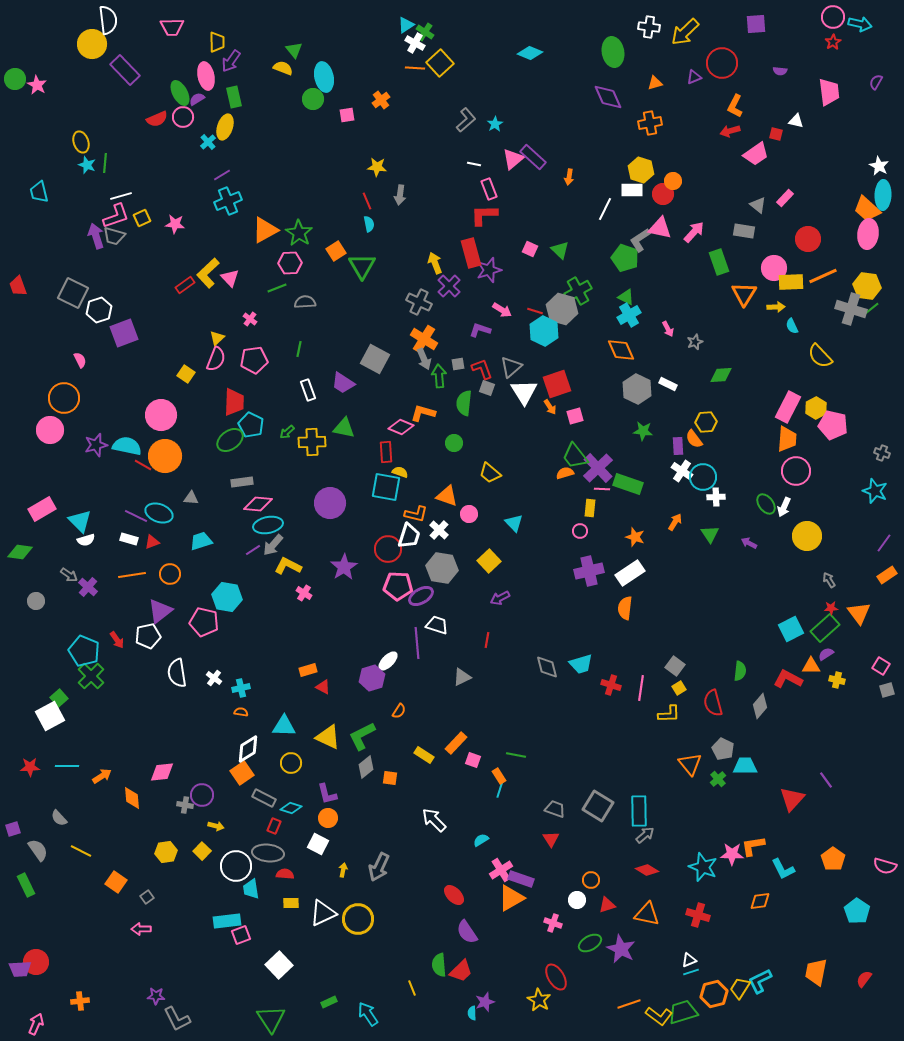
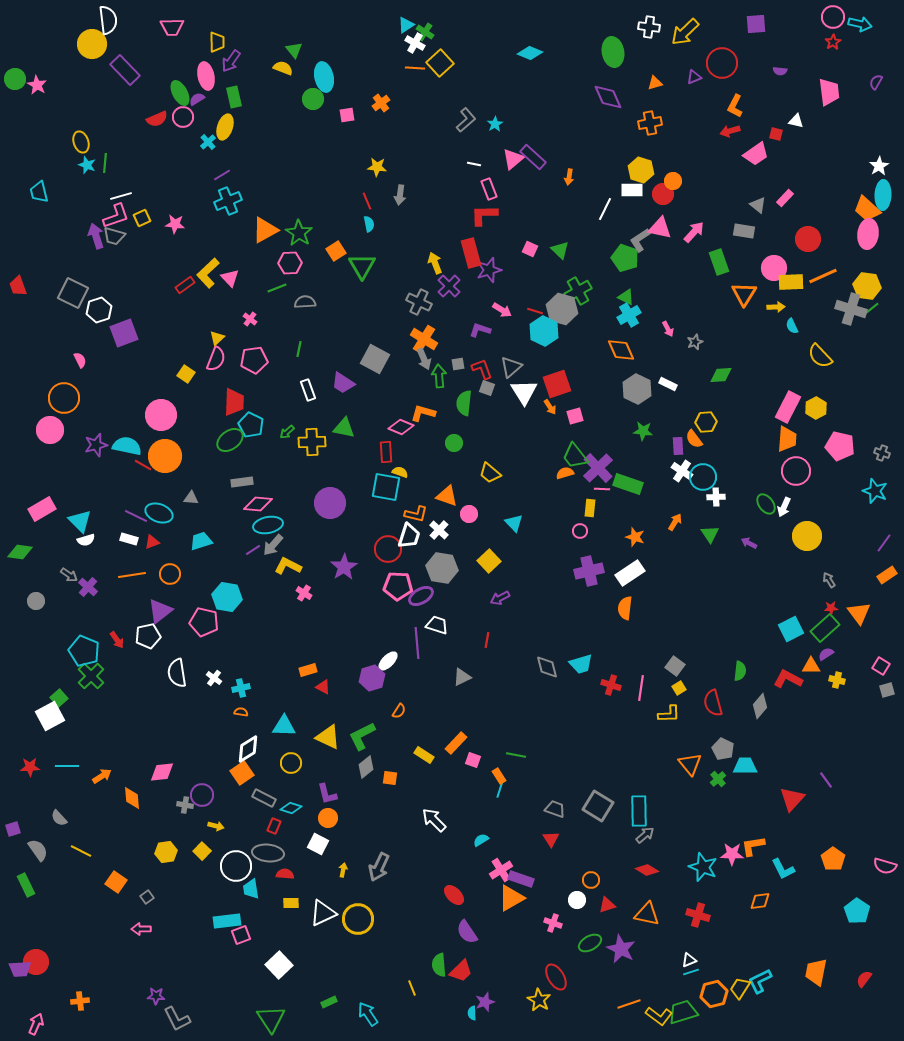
orange cross at (381, 100): moved 3 px down
white star at (879, 166): rotated 12 degrees clockwise
pink pentagon at (833, 425): moved 7 px right, 21 px down
